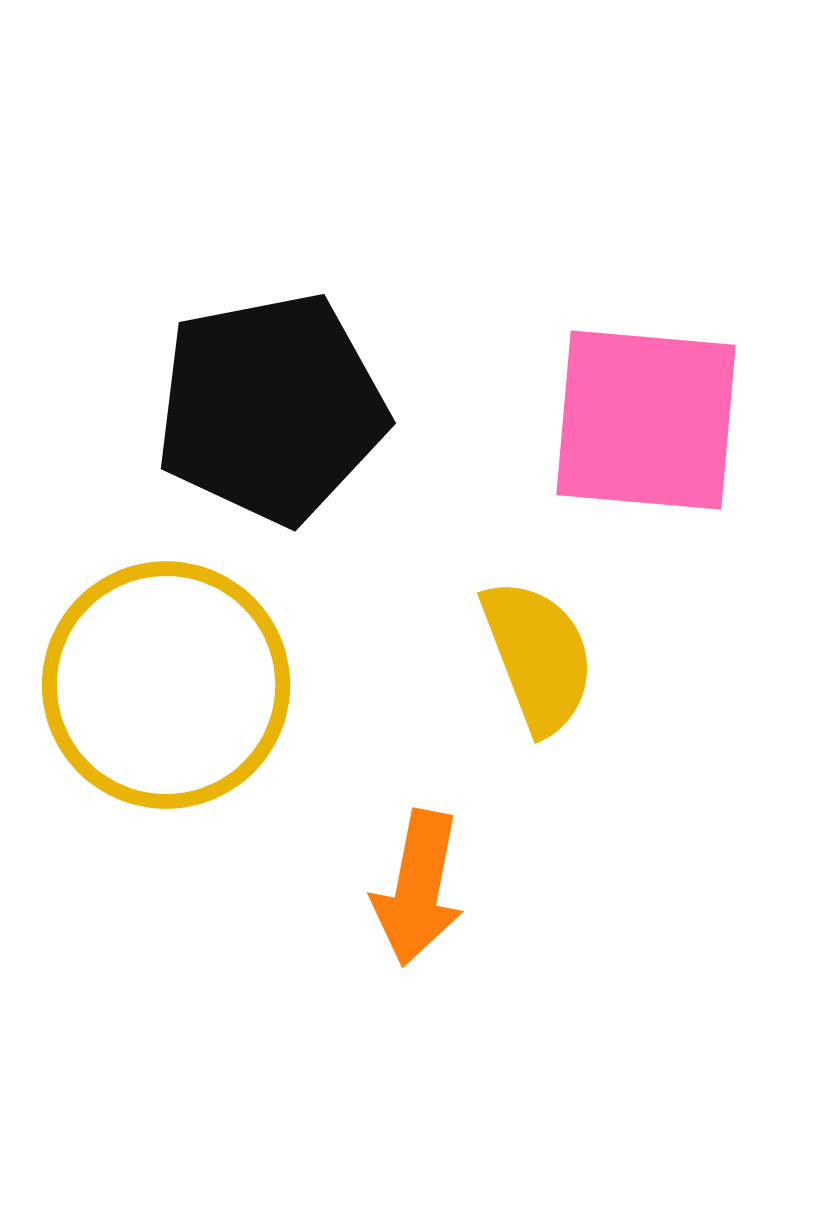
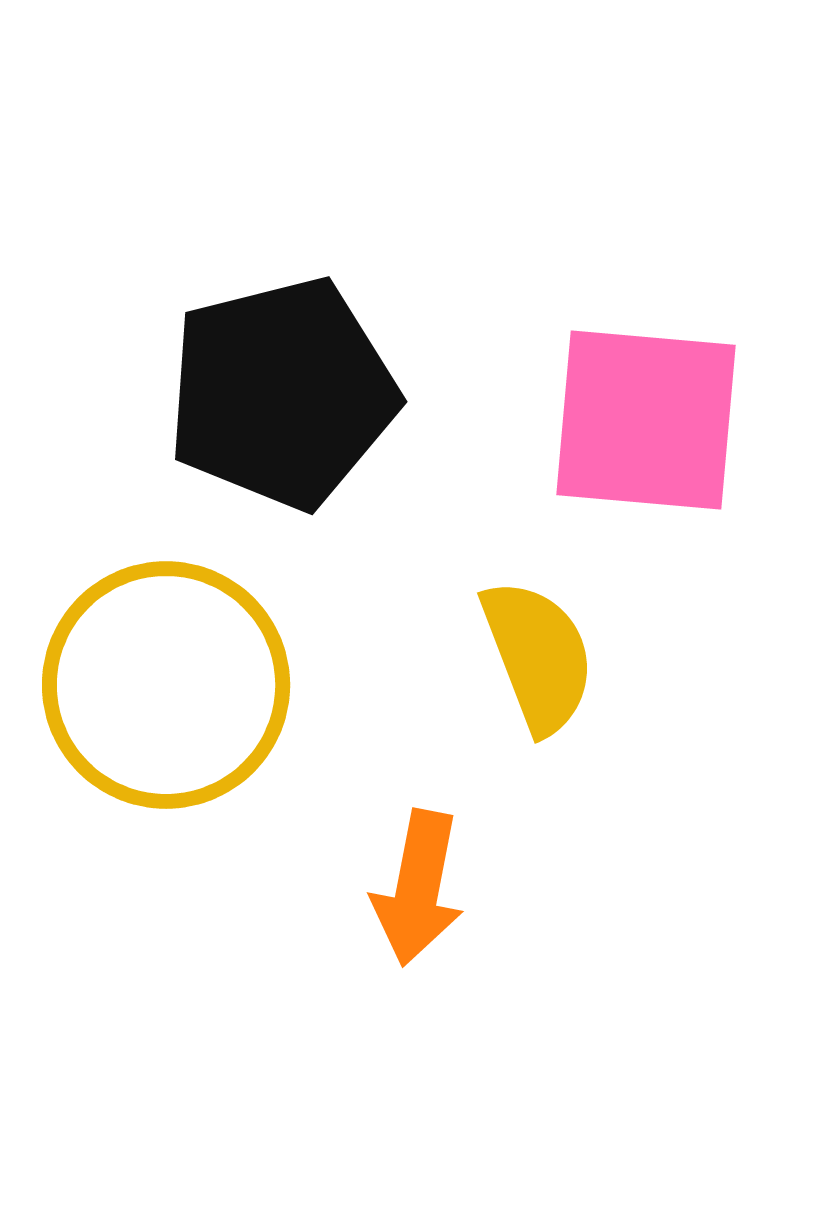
black pentagon: moved 11 px right, 15 px up; rotated 3 degrees counterclockwise
